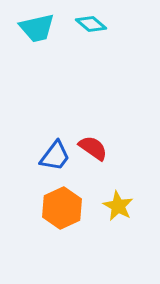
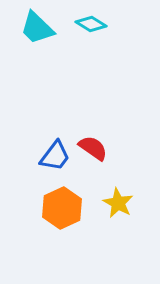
cyan diamond: rotated 8 degrees counterclockwise
cyan trapezoid: rotated 57 degrees clockwise
yellow star: moved 3 px up
